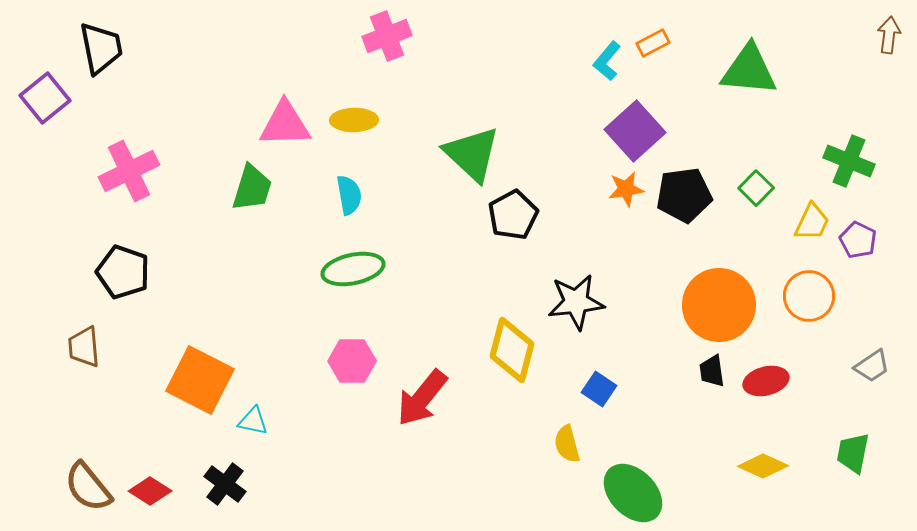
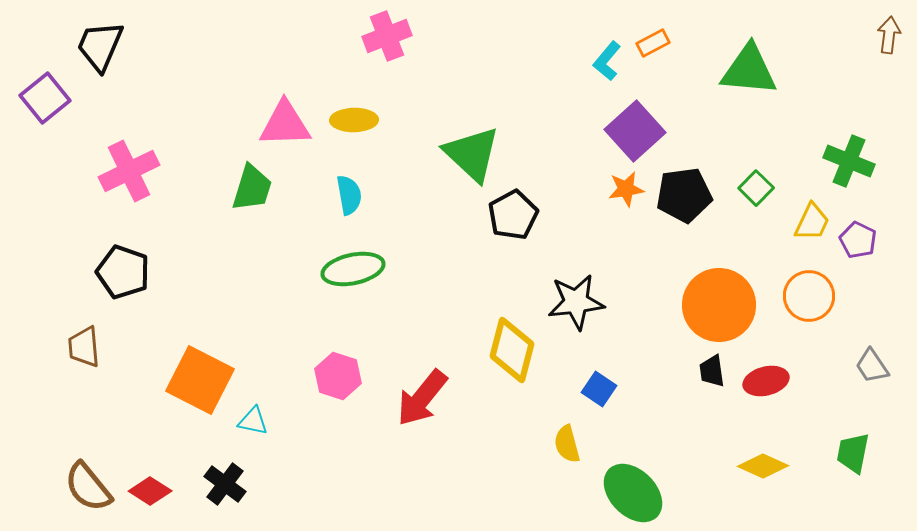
black trapezoid at (101, 48): moved 1 px left, 2 px up; rotated 146 degrees counterclockwise
pink hexagon at (352, 361): moved 14 px left, 15 px down; rotated 18 degrees clockwise
gray trapezoid at (872, 366): rotated 90 degrees clockwise
